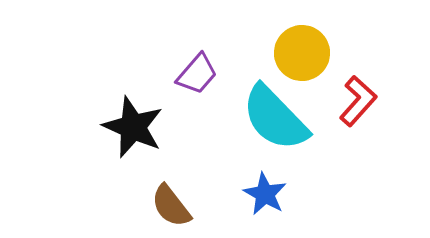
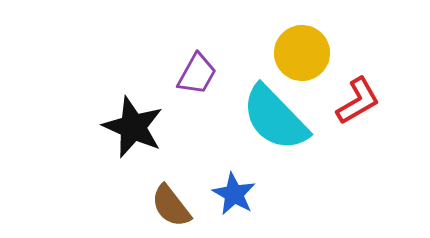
purple trapezoid: rotated 12 degrees counterclockwise
red L-shape: rotated 18 degrees clockwise
blue star: moved 31 px left
